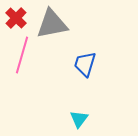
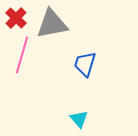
cyan triangle: rotated 18 degrees counterclockwise
